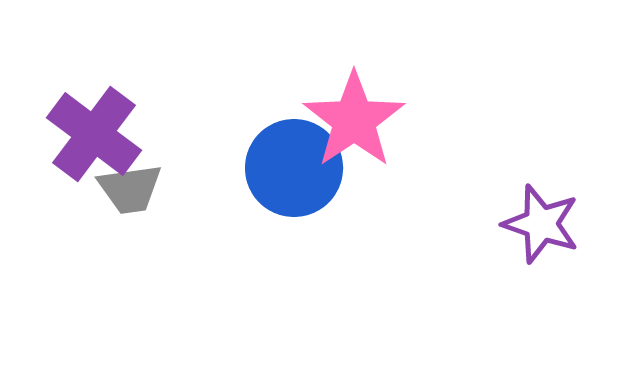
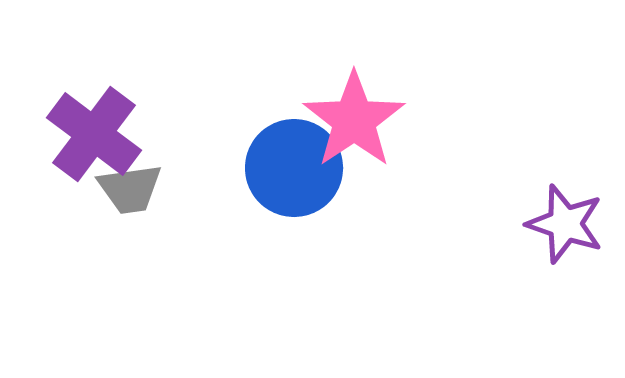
purple star: moved 24 px right
